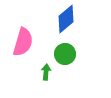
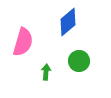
blue diamond: moved 2 px right, 3 px down
green circle: moved 14 px right, 7 px down
